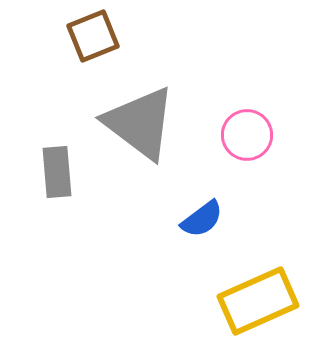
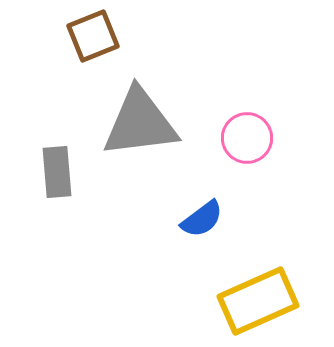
gray triangle: rotated 44 degrees counterclockwise
pink circle: moved 3 px down
